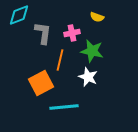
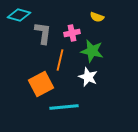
cyan diamond: rotated 35 degrees clockwise
orange square: moved 1 px down
